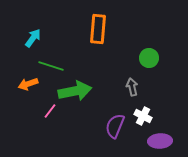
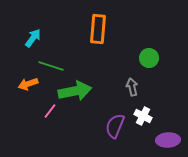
purple ellipse: moved 8 px right, 1 px up
